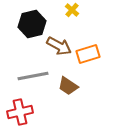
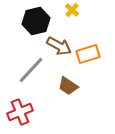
black hexagon: moved 4 px right, 3 px up
gray line: moved 2 px left, 6 px up; rotated 36 degrees counterclockwise
red cross: rotated 10 degrees counterclockwise
